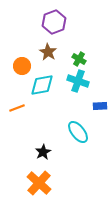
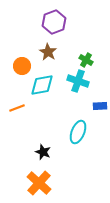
green cross: moved 7 px right, 1 px down
cyan ellipse: rotated 60 degrees clockwise
black star: rotated 21 degrees counterclockwise
